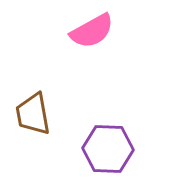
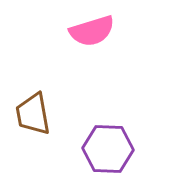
pink semicircle: rotated 12 degrees clockwise
